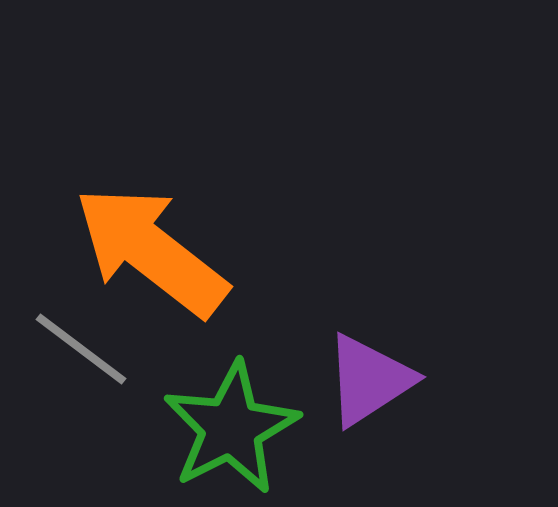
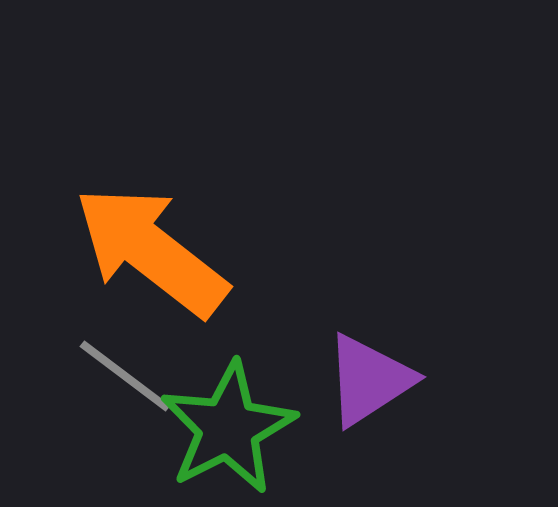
gray line: moved 44 px right, 27 px down
green star: moved 3 px left
